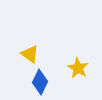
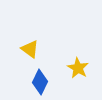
yellow triangle: moved 5 px up
